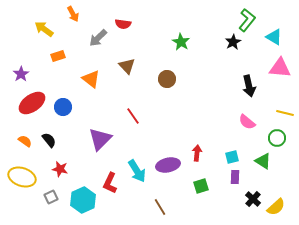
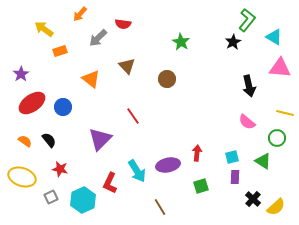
orange arrow: moved 7 px right; rotated 70 degrees clockwise
orange rectangle: moved 2 px right, 5 px up
